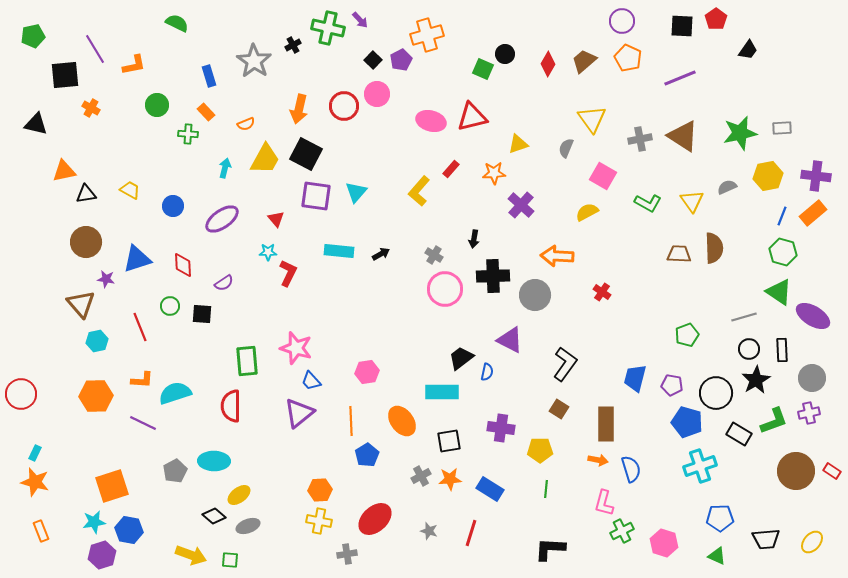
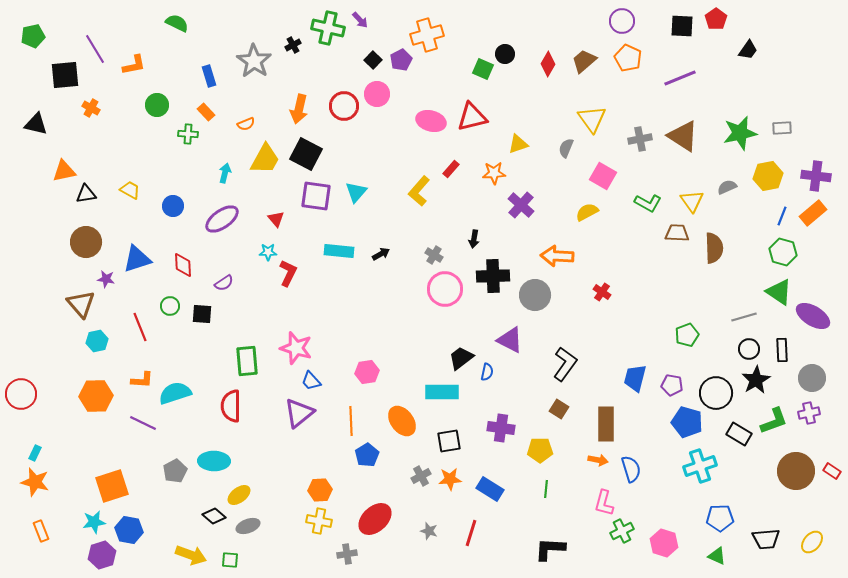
cyan arrow at (225, 168): moved 5 px down
brown trapezoid at (679, 254): moved 2 px left, 21 px up
